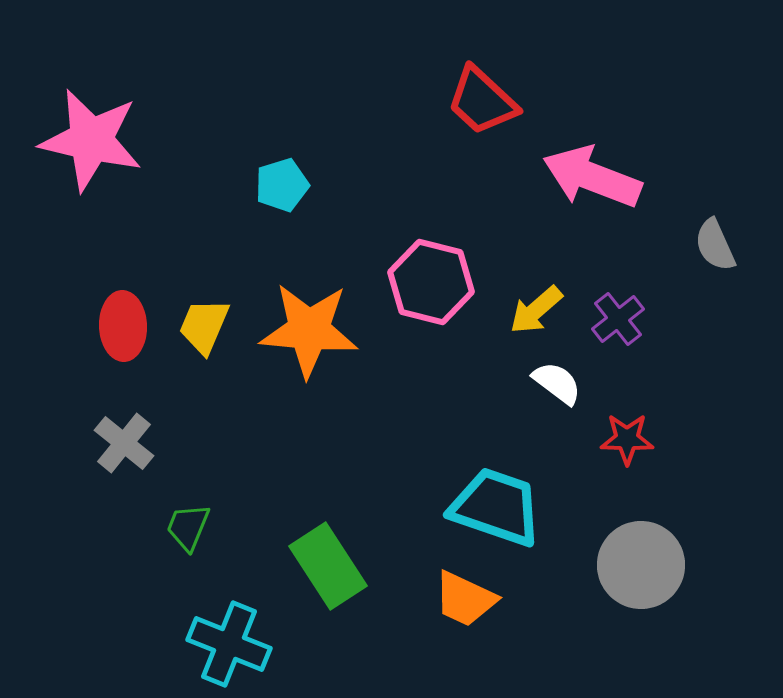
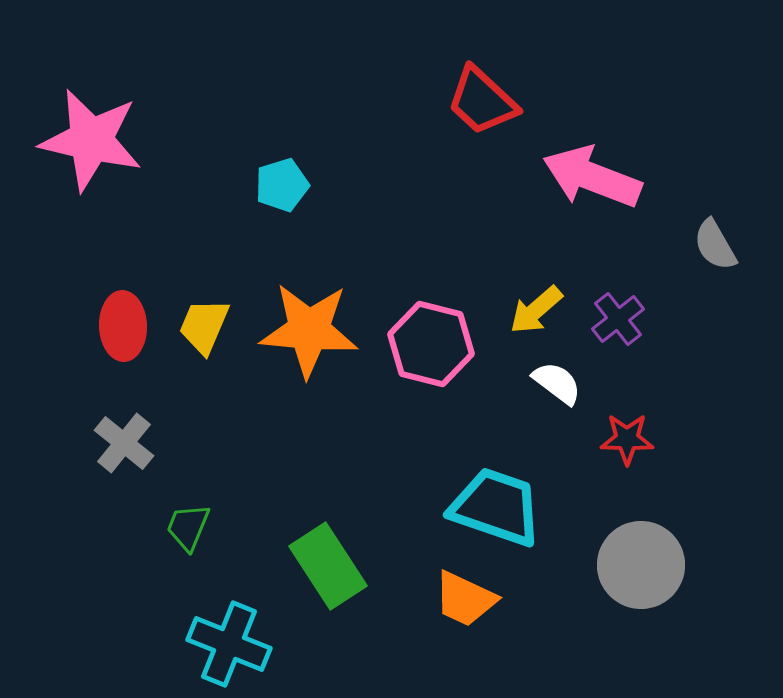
gray semicircle: rotated 6 degrees counterclockwise
pink hexagon: moved 62 px down
